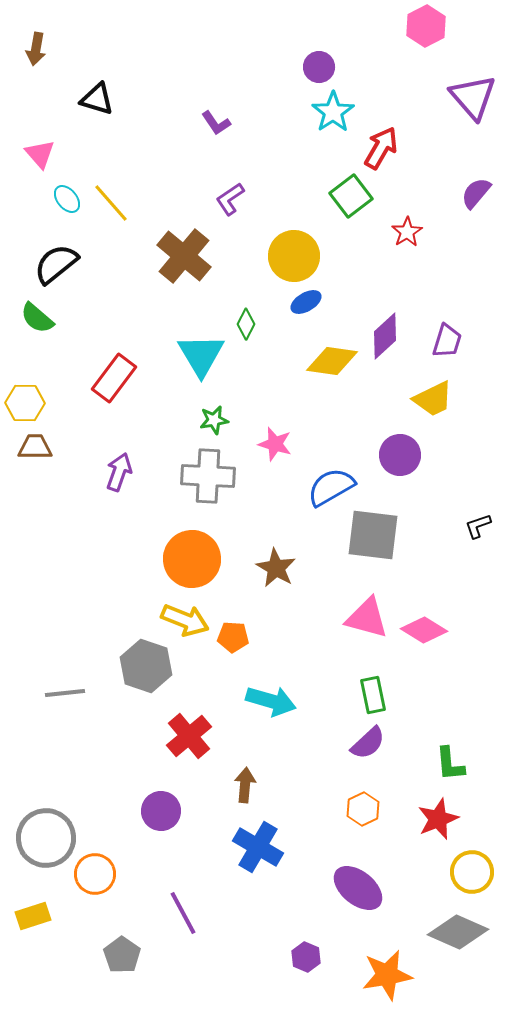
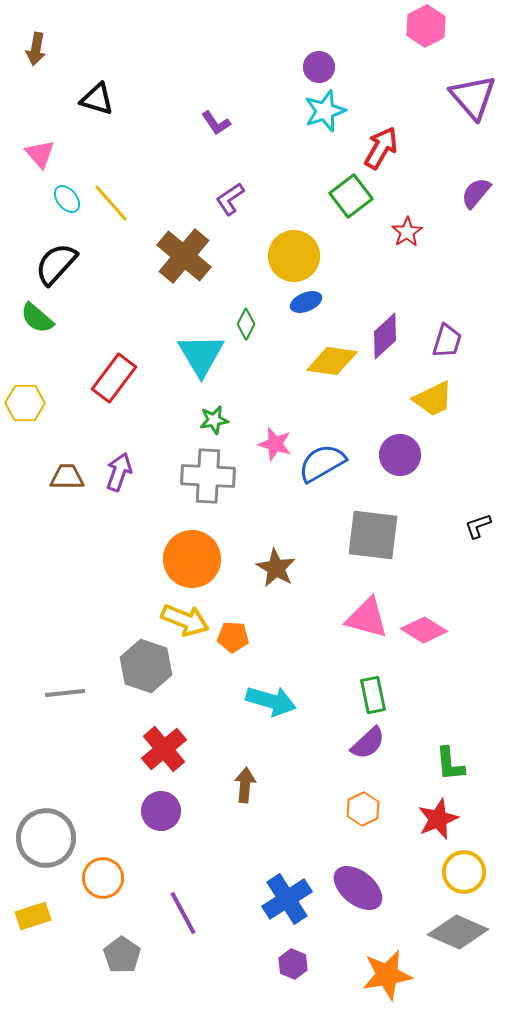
cyan star at (333, 112): moved 8 px left, 1 px up; rotated 15 degrees clockwise
black semicircle at (56, 264): rotated 9 degrees counterclockwise
blue ellipse at (306, 302): rotated 8 degrees clockwise
brown trapezoid at (35, 447): moved 32 px right, 30 px down
blue semicircle at (331, 487): moved 9 px left, 24 px up
red cross at (189, 736): moved 25 px left, 13 px down
blue cross at (258, 847): moved 29 px right, 52 px down; rotated 27 degrees clockwise
yellow circle at (472, 872): moved 8 px left
orange circle at (95, 874): moved 8 px right, 4 px down
purple hexagon at (306, 957): moved 13 px left, 7 px down
